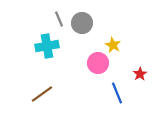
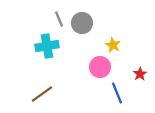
pink circle: moved 2 px right, 4 px down
